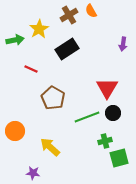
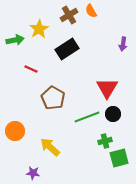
black circle: moved 1 px down
